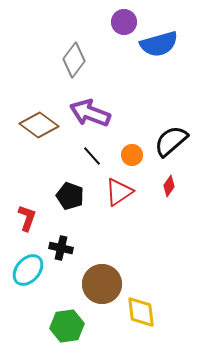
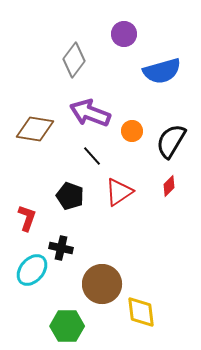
purple circle: moved 12 px down
blue semicircle: moved 3 px right, 27 px down
brown diamond: moved 4 px left, 4 px down; rotated 27 degrees counterclockwise
black semicircle: rotated 18 degrees counterclockwise
orange circle: moved 24 px up
red diamond: rotated 10 degrees clockwise
cyan ellipse: moved 4 px right
green hexagon: rotated 8 degrees clockwise
